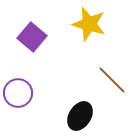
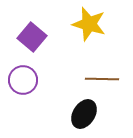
brown line: moved 10 px left, 1 px up; rotated 44 degrees counterclockwise
purple circle: moved 5 px right, 13 px up
black ellipse: moved 4 px right, 2 px up
